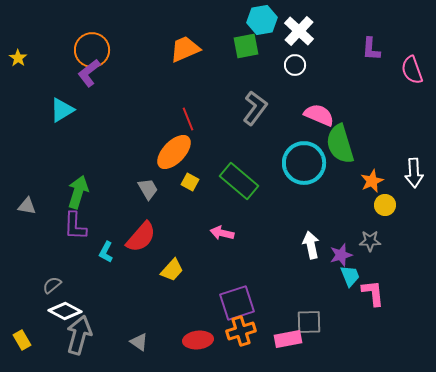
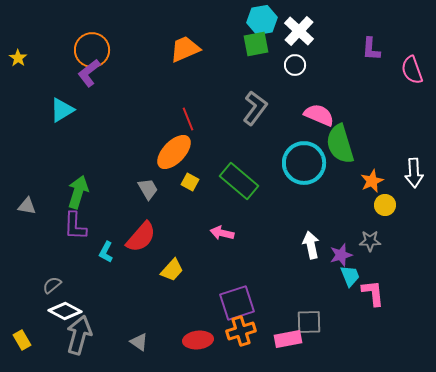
green square at (246, 46): moved 10 px right, 2 px up
